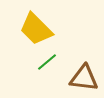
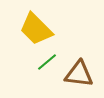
brown triangle: moved 5 px left, 4 px up
